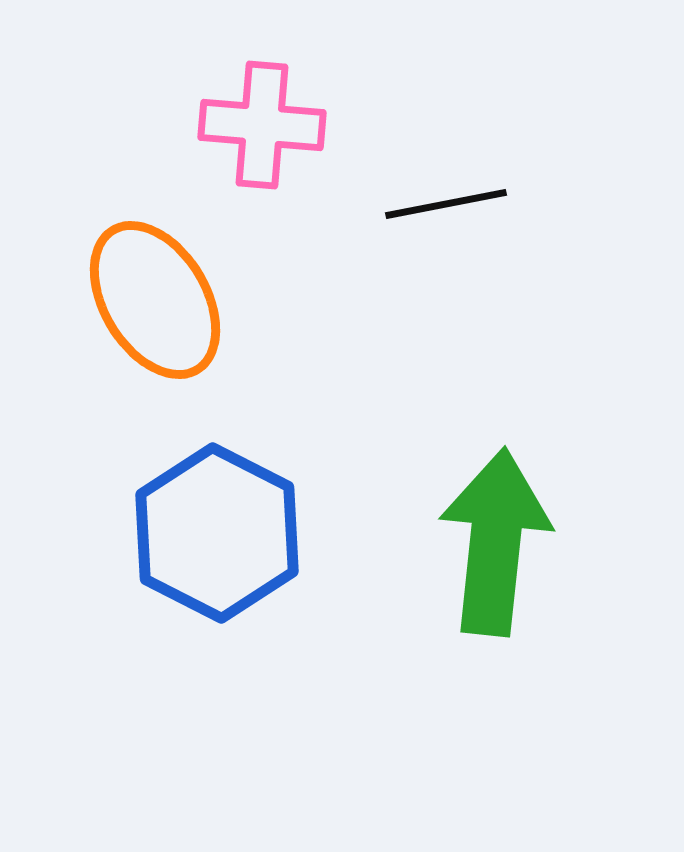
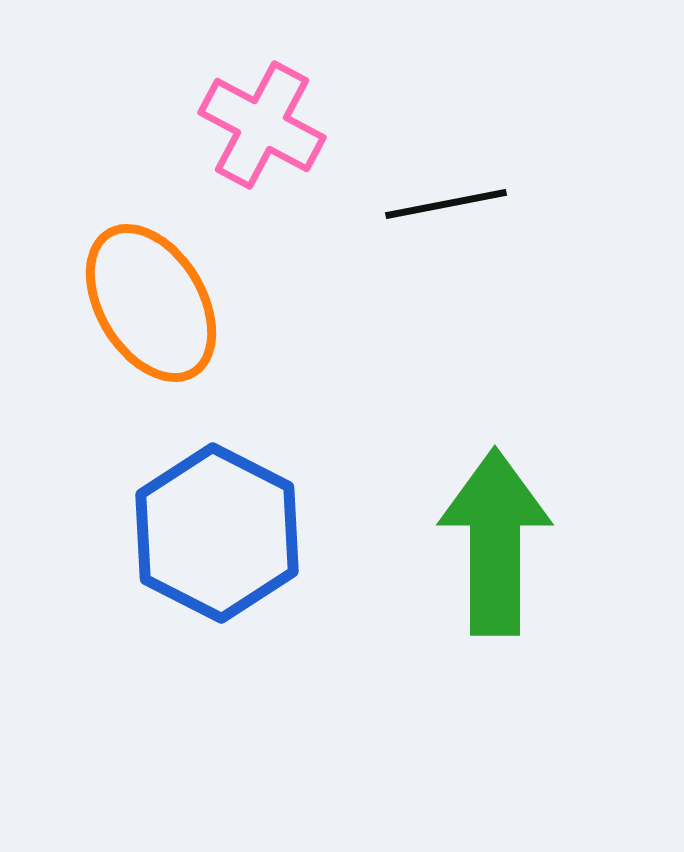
pink cross: rotated 23 degrees clockwise
orange ellipse: moved 4 px left, 3 px down
green arrow: rotated 6 degrees counterclockwise
